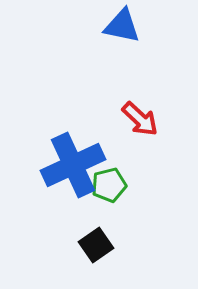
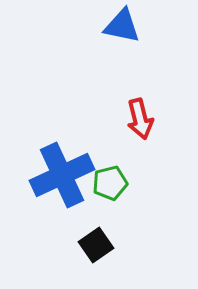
red arrow: rotated 33 degrees clockwise
blue cross: moved 11 px left, 10 px down
green pentagon: moved 1 px right, 2 px up
